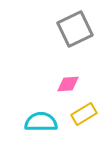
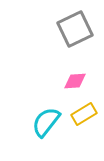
pink diamond: moved 7 px right, 3 px up
cyan semicircle: moved 5 px right; rotated 52 degrees counterclockwise
